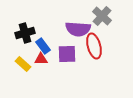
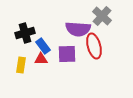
yellow rectangle: moved 2 px left, 1 px down; rotated 56 degrees clockwise
